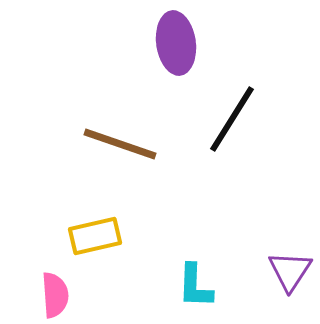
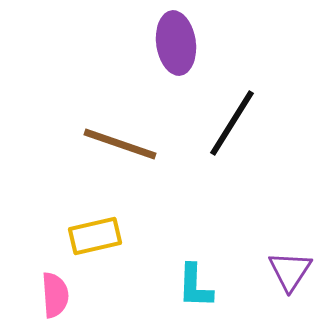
black line: moved 4 px down
